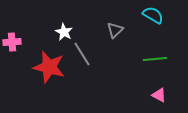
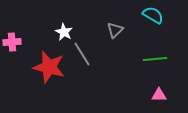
pink triangle: rotated 28 degrees counterclockwise
